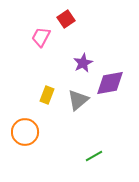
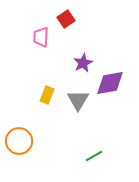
pink trapezoid: rotated 25 degrees counterclockwise
gray triangle: rotated 20 degrees counterclockwise
orange circle: moved 6 px left, 9 px down
